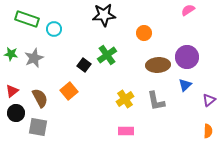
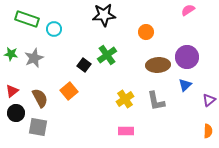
orange circle: moved 2 px right, 1 px up
